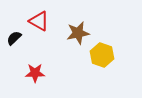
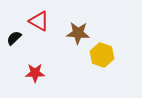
brown star: rotated 15 degrees clockwise
